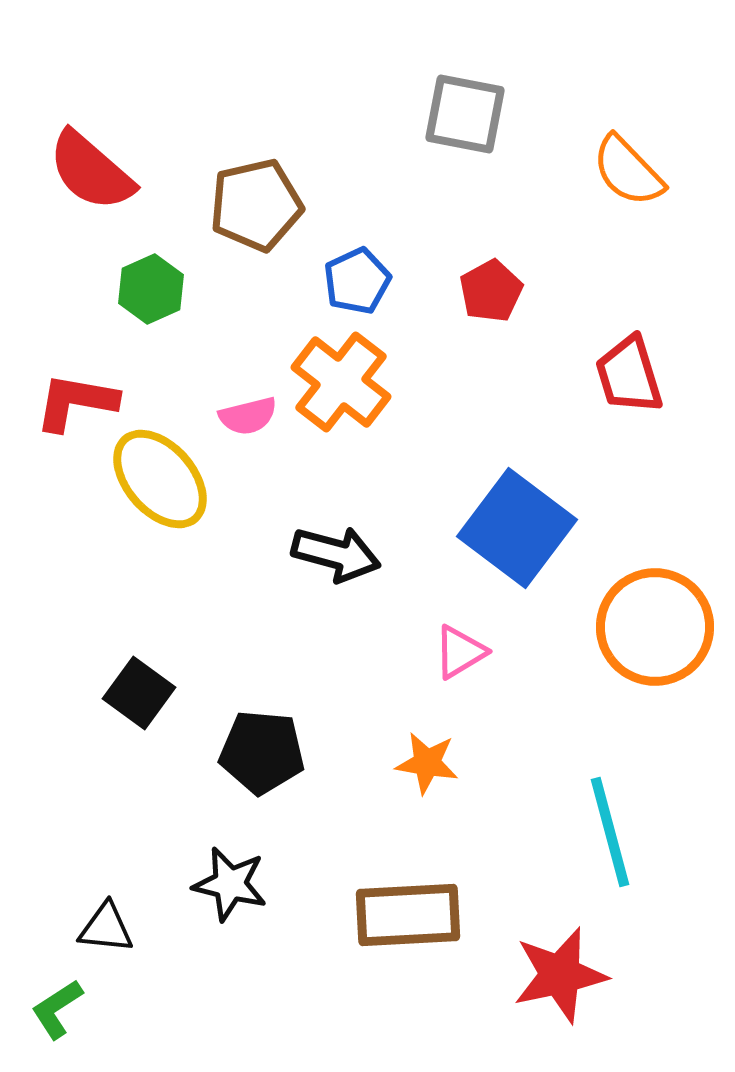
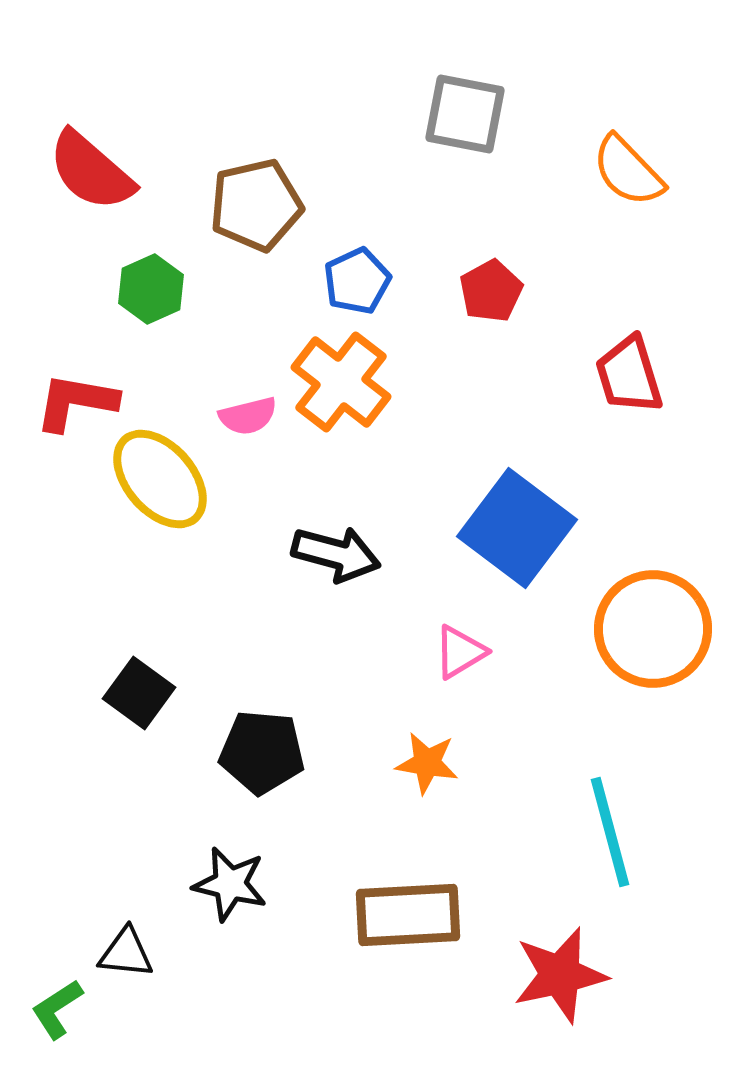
orange circle: moved 2 px left, 2 px down
black triangle: moved 20 px right, 25 px down
